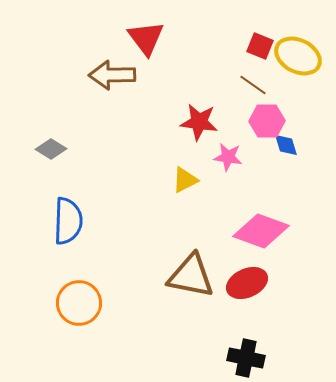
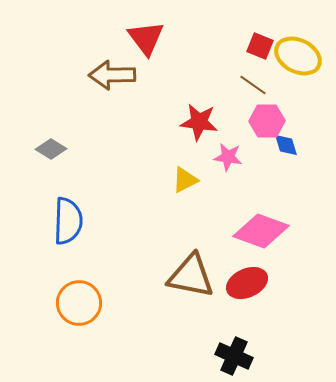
black cross: moved 12 px left, 2 px up; rotated 12 degrees clockwise
